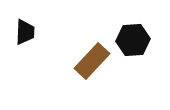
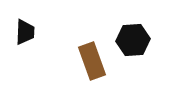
brown rectangle: rotated 63 degrees counterclockwise
